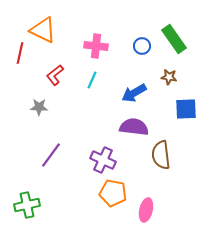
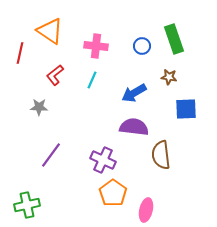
orange triangle: moved 7 px right, 1 px down; rotated 8 degrees clockwise
green rectangle: rotated 16 degrees clockwise
orange pentagon: rotated 24 degrees clockwise
